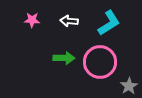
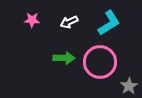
white arrow: moved 1 px down; rotated 30 degrees counterclockwise
